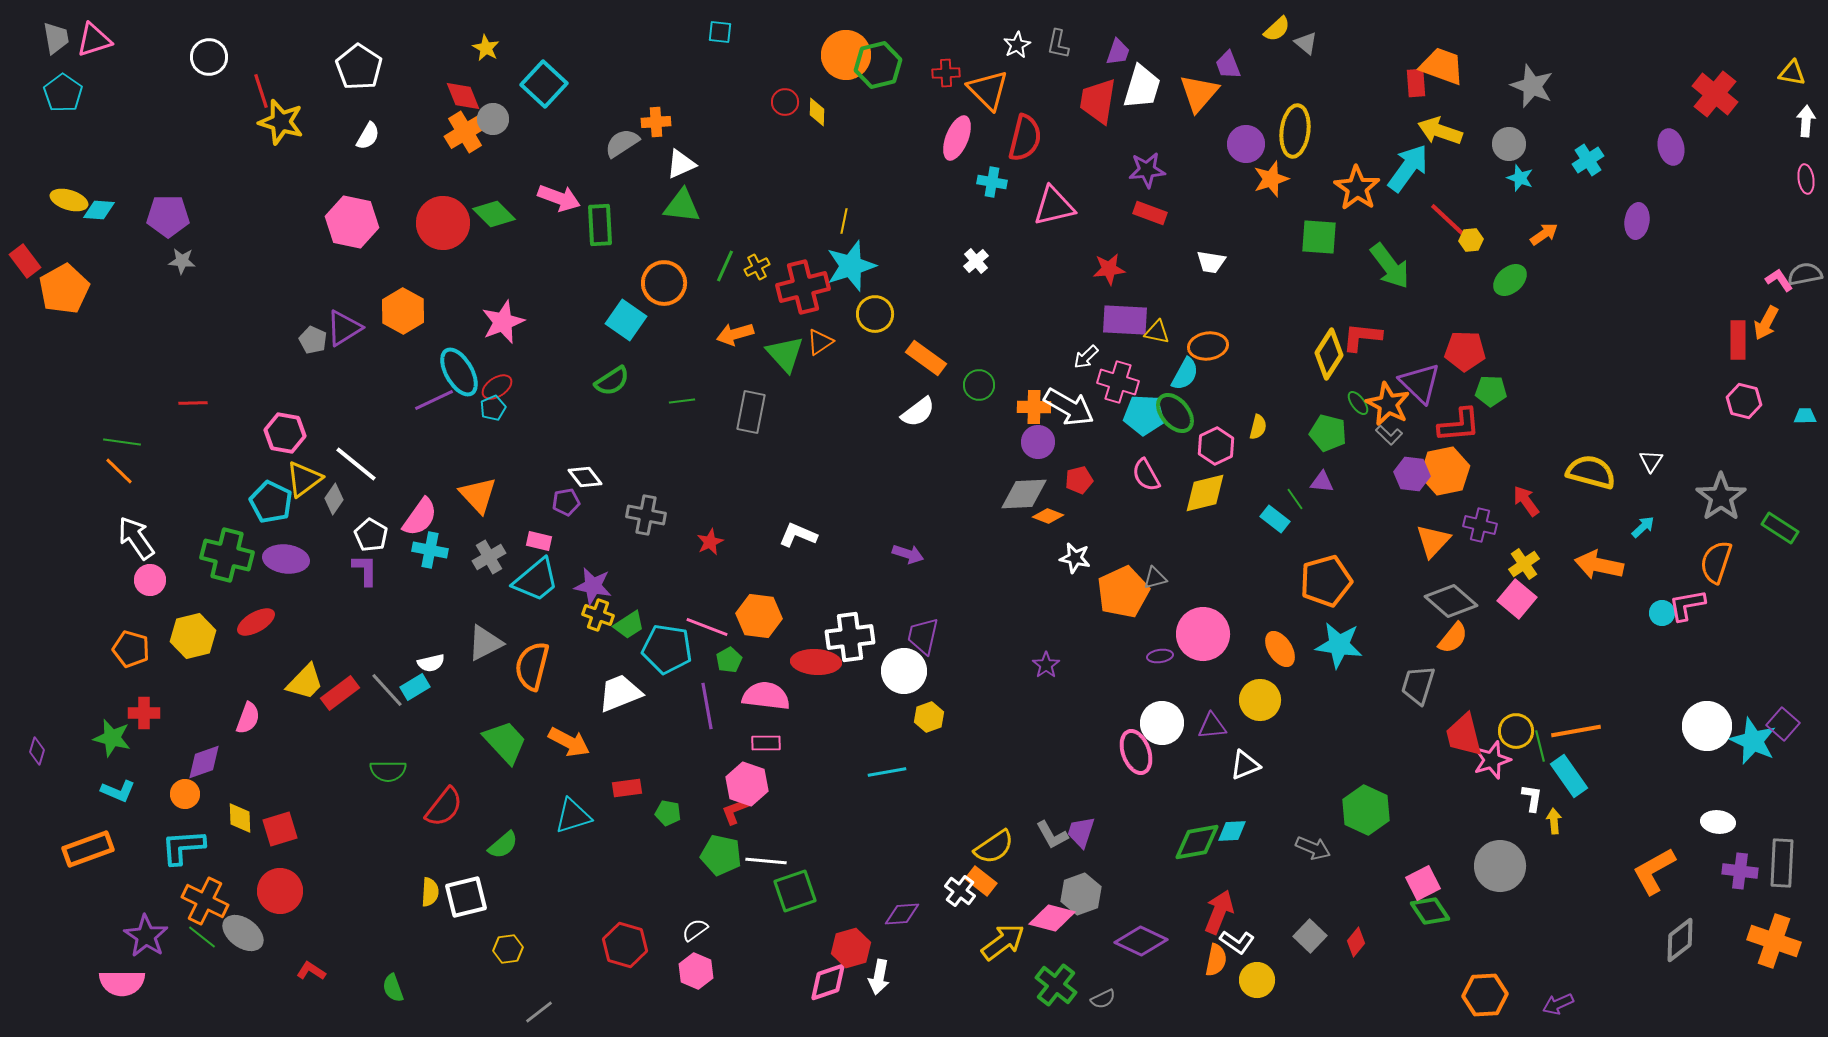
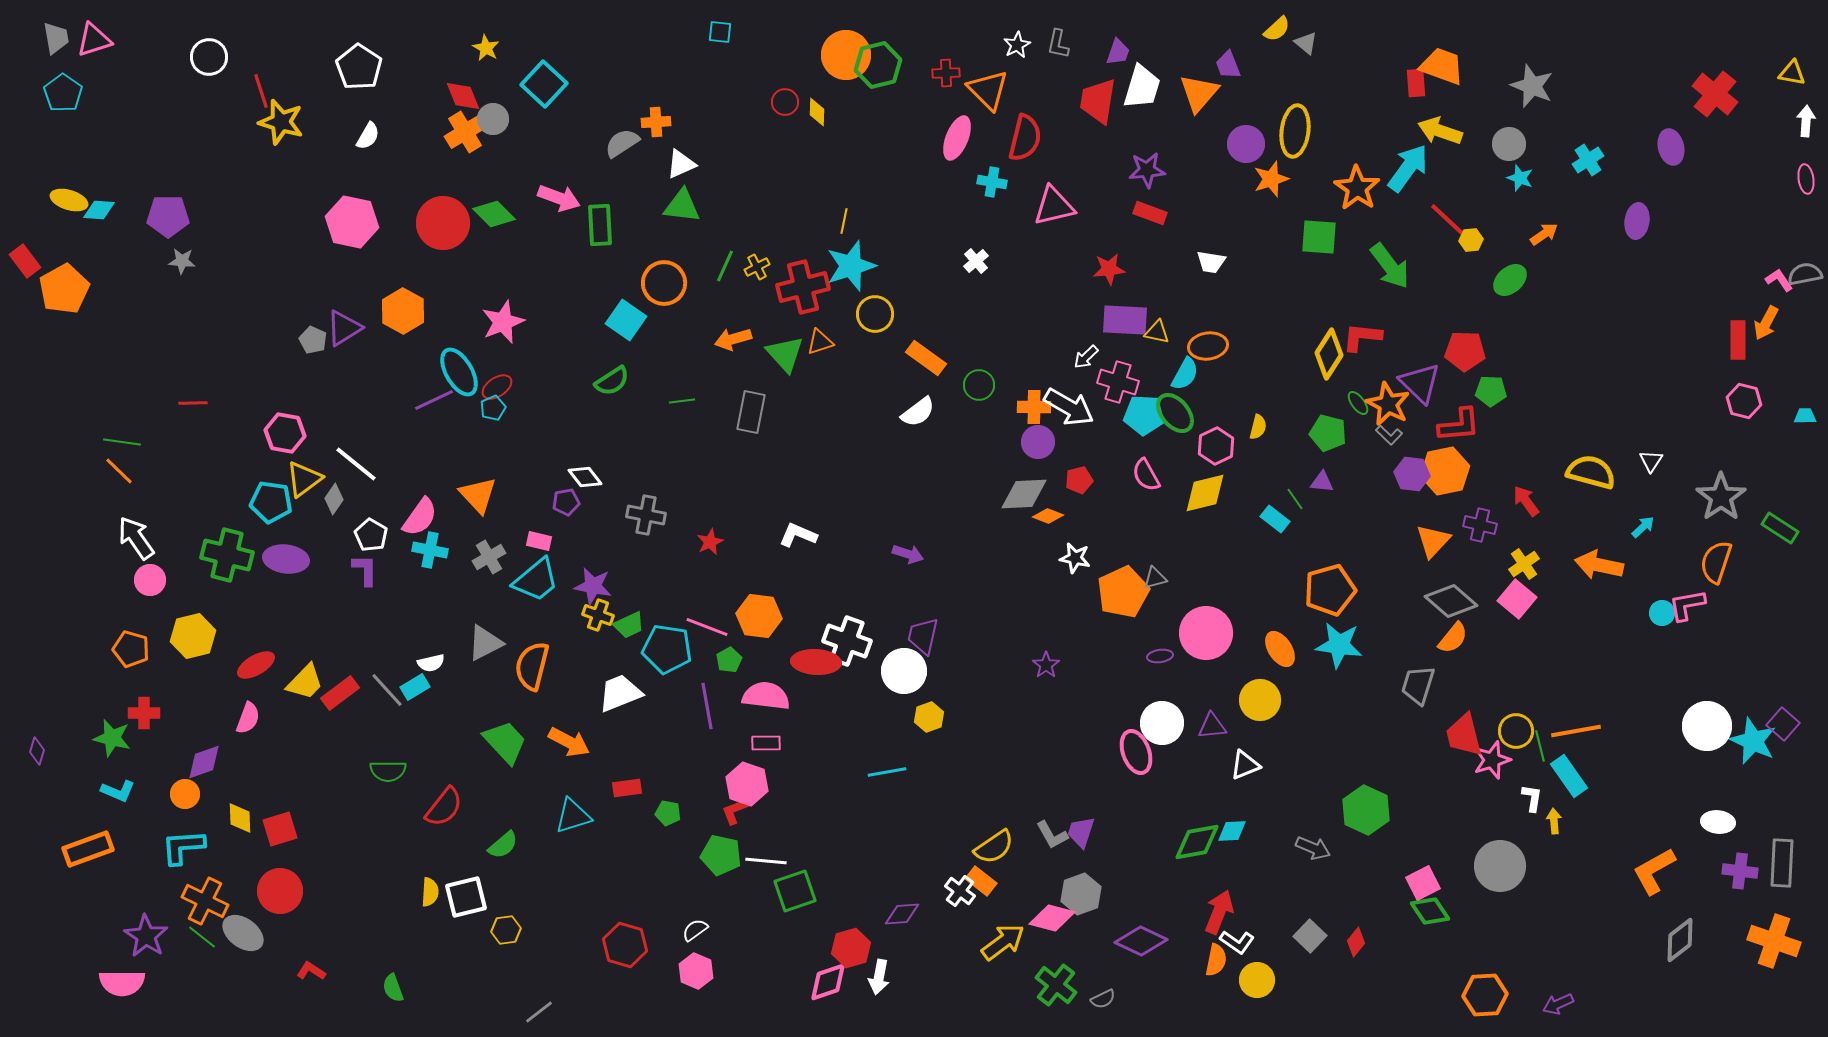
orange arrow at (735, 334): moved 2 px left, 5 px down
orange triangle at (820, 342): rotated 16 degrees clockwise
cyan pentagon at (271, 502): rotated 18 degrees counterclockwise
orange pentagon at (1326, 581): moved 4 px right, 9 px down
red ellipse at (256, 622): moved 43 px down
green trapezoid at (629, 625): rotated 8 degrees clockwise
pink circle at (1203, 634): moved 3 px right, 1 px up
white cross at (850, 637): moved 3 px left, 4 px down; rotated 27 degrees clockwise
yellow hexagon at (508, 949): moved 2 px left, 19 px up
